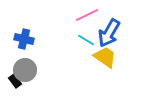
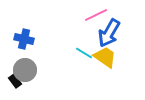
pink line: moved 9 px right
cyan line: moved 2 px left, 13 px down
